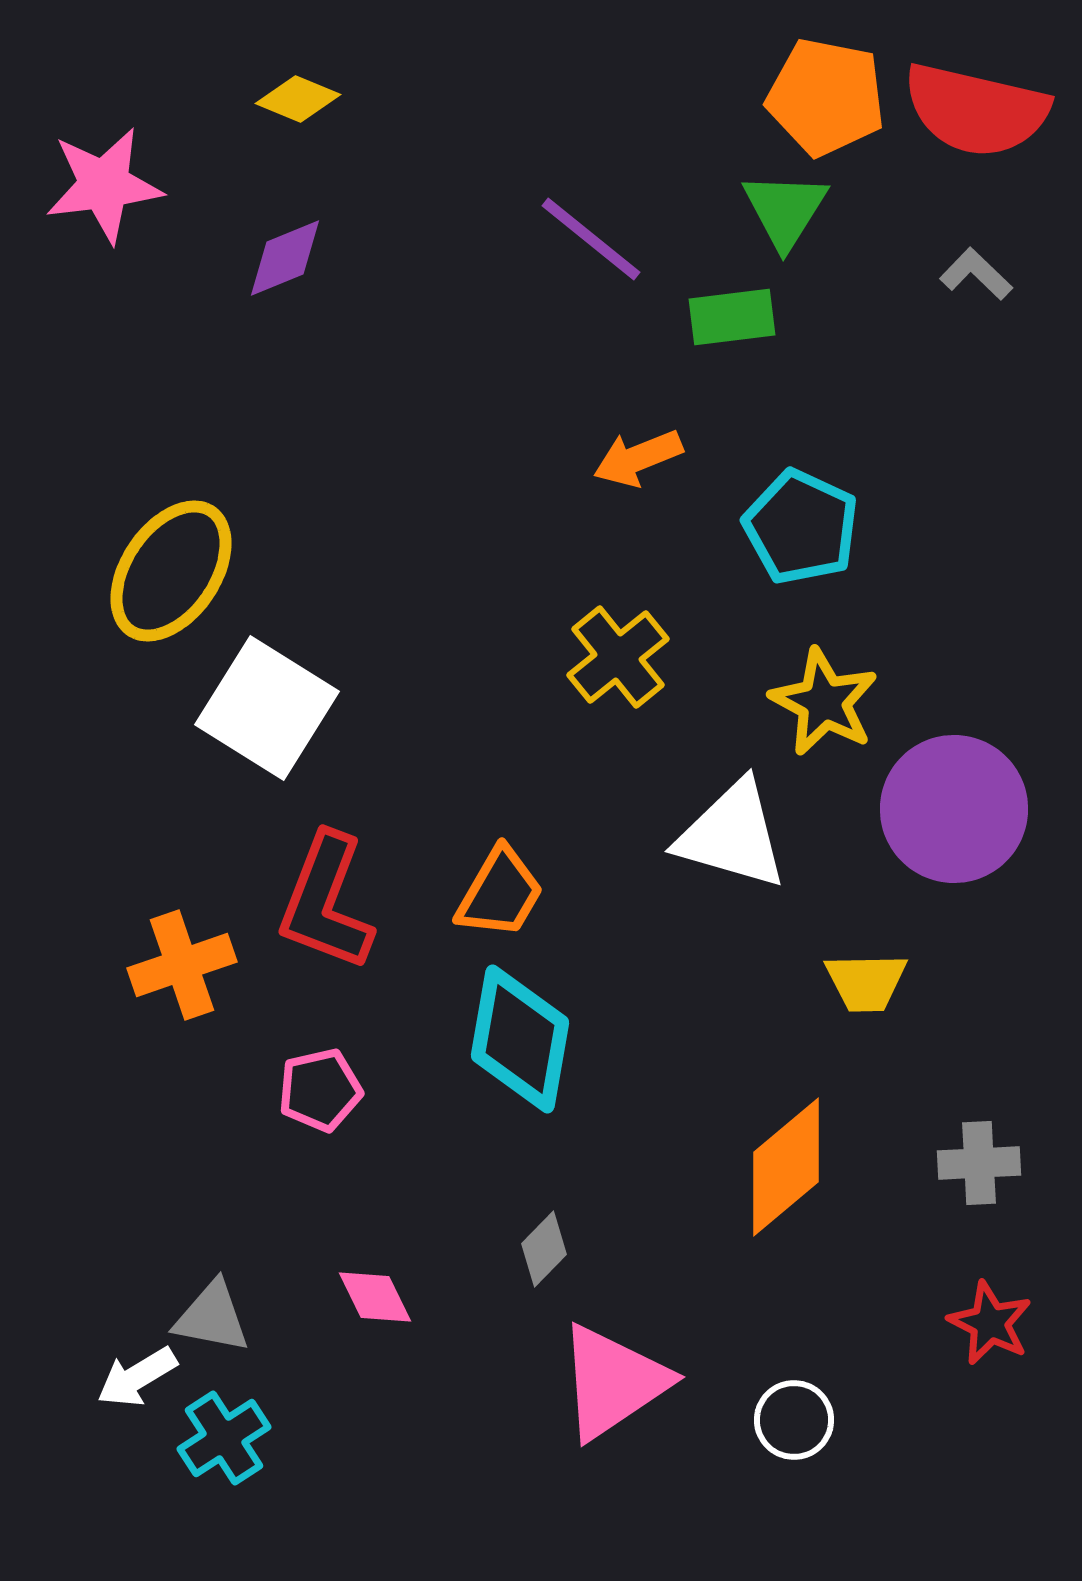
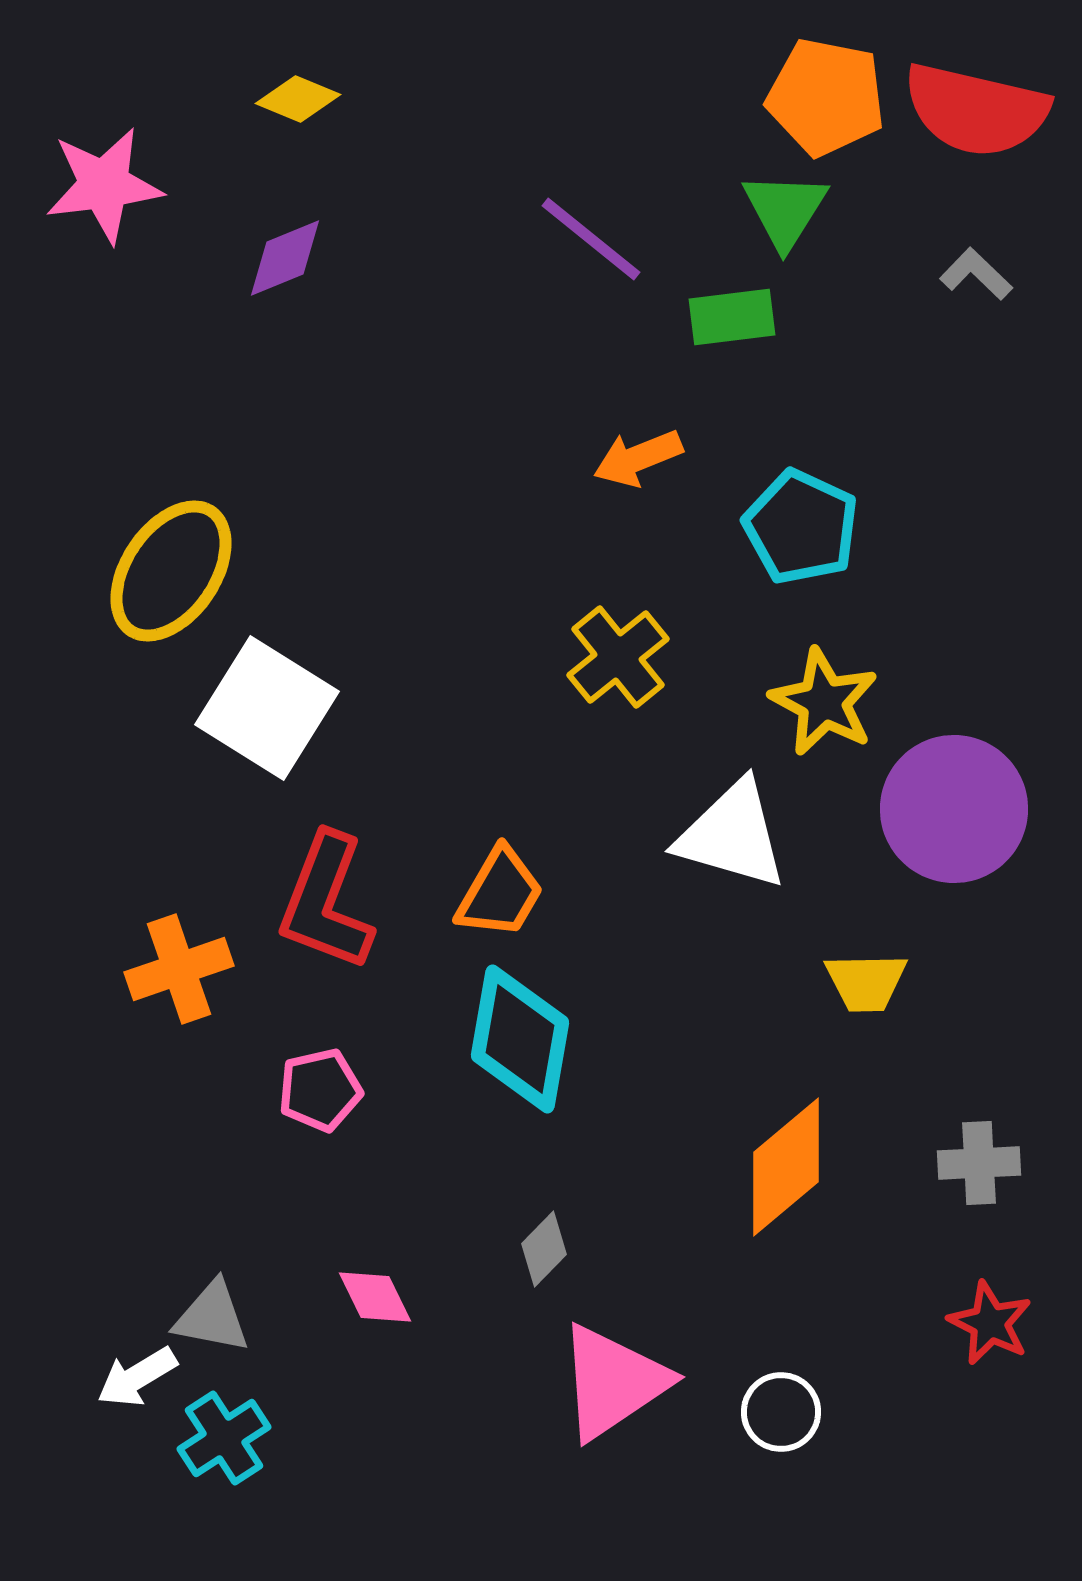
orange cross: moved 3 px left, 4 px down
white circle: moved 13 px left, 8 px up
